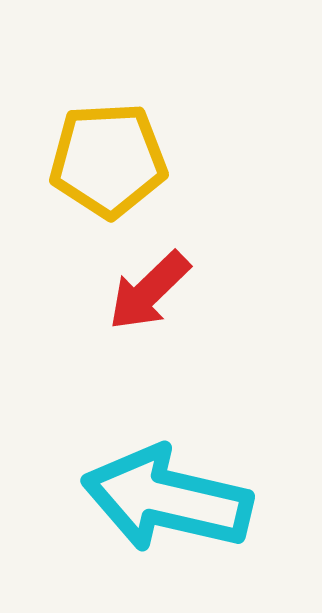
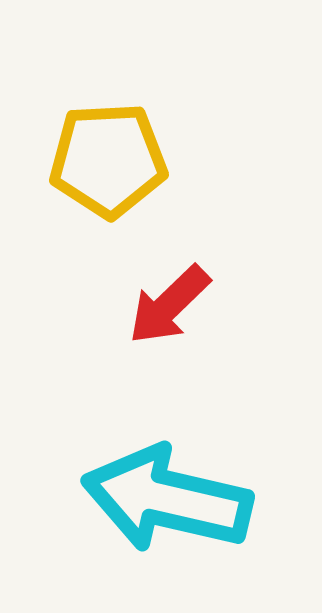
red arrow: moved 20 px right, 14 px down
